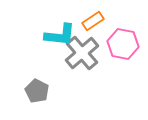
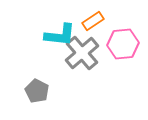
pink hexagon: rotated 16 degrees counterclockwise
